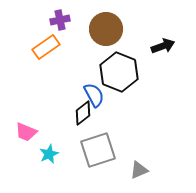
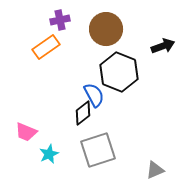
gray triangle: moved 16 px right
